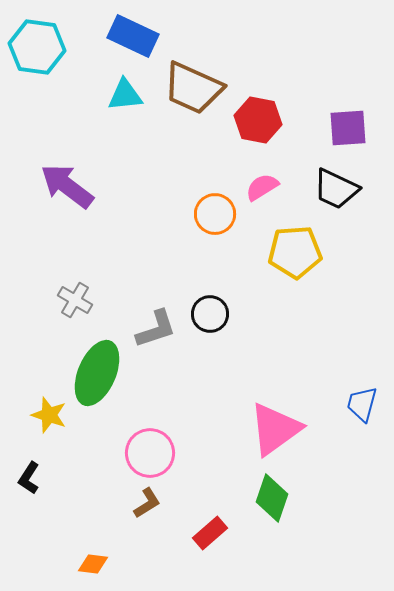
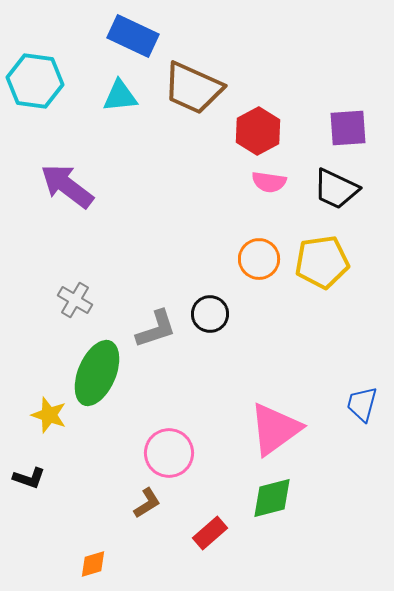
cyan hexagon: moved 2 px left, 34 px down
cyan triangle: moved 5 px left, 1 px down
red hexagon: moved 11 px down; rotated 21 degrees clockwise
pink semicircle: moved 7 px right, 5 px up; rotated 140 degrees counterclockwise
orange circle: moved 44 px right, 45 px down
yellow pentagon: moved 27 px right, 10 px down; rotated 4 degrees counterclockwise
pink circle: moved 19 px right
black L-shape: rotated 104 degrees counterclockwise
green diamond: rotated 57 degrees clockwise
orange diamond: rotated 24 degrees counterclockwise
